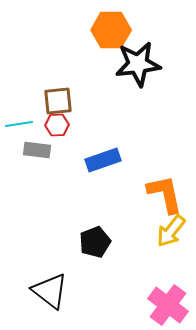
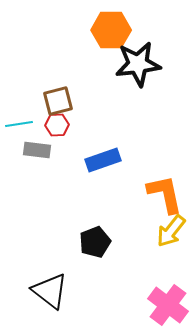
brown square: rotated 8 degrees counterclockwise
